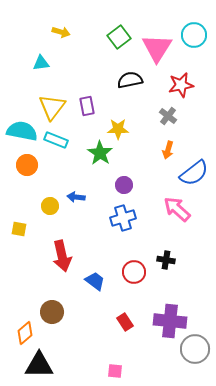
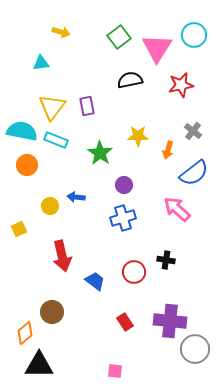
gray cross: moved 25 px right, 15 px down
yellow star: moved 20 px right, 7 px down
yellow square: rotated 35 degrees counterclockwise
